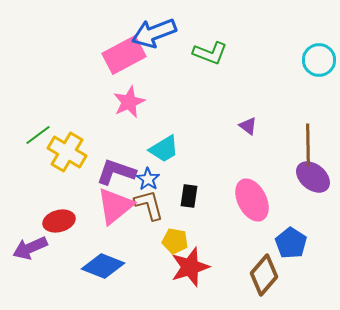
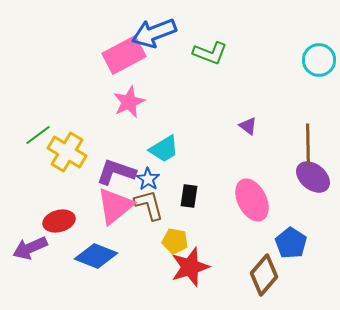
blue diamond: moved 7 px left, 10 px up
